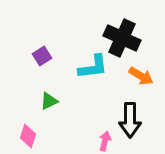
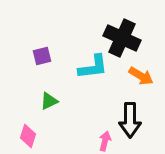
purple square: rotated 18 degrees clockwise
